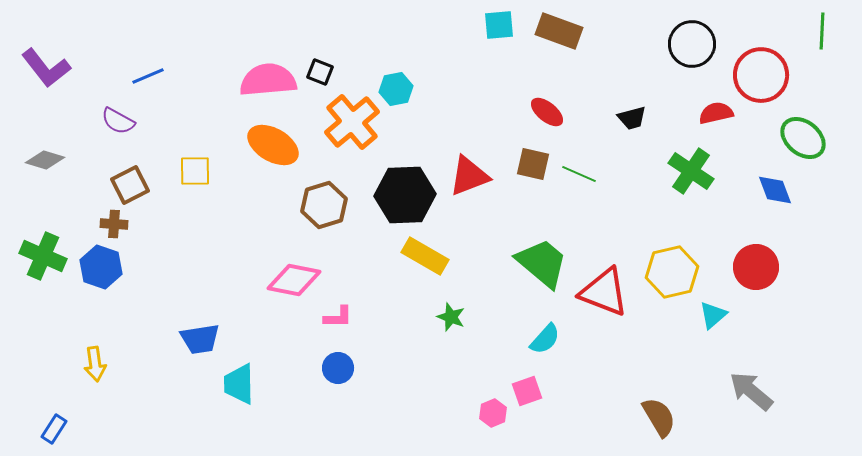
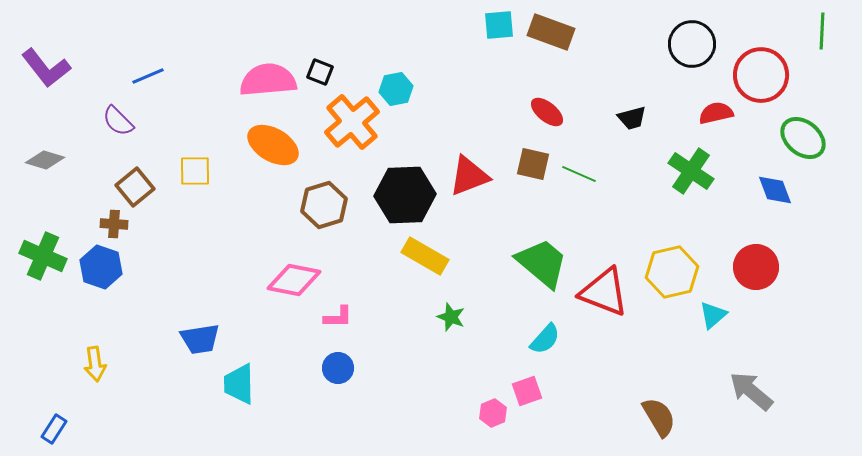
brown rectangle at (559, 31): moved 8 px left, 1 px down
purple semicircle at (118, 121): rotated 16 degrees clockwise
brown square at (130, 185): moved 5 px right, 2 px down; rotated 12 degrees counterclockwise
